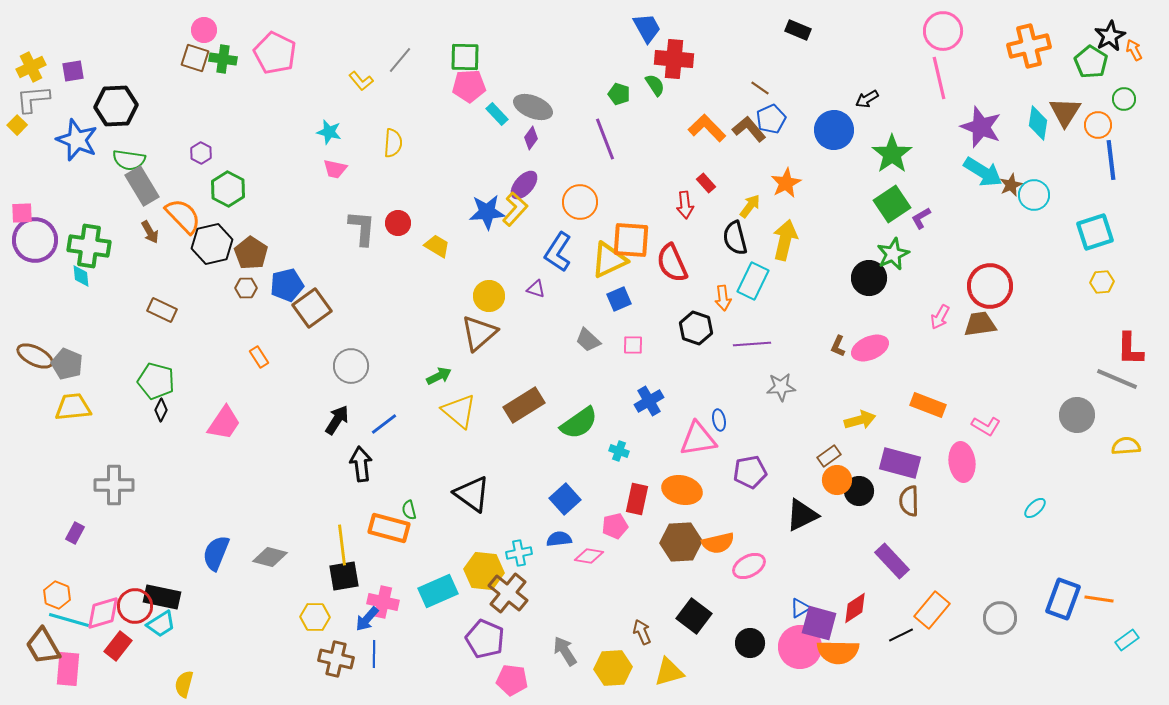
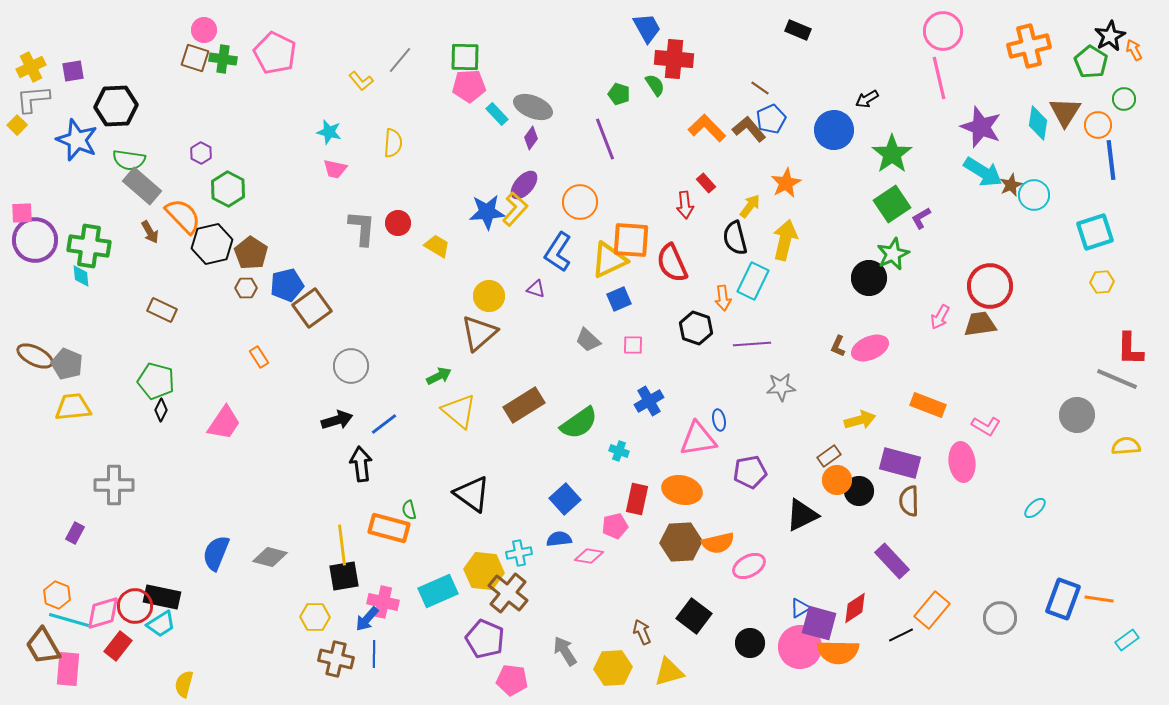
gray rectangle at (142, 186): rotated 18 degrees counterclockwise
black arrow at (337, 420): rotated 40 degrees clockwise
